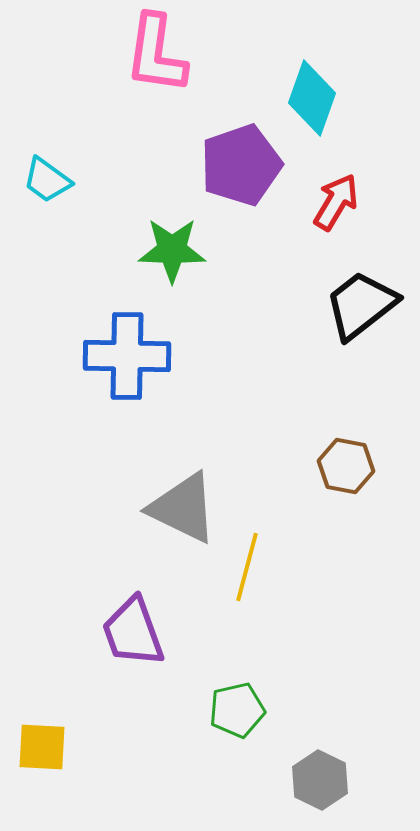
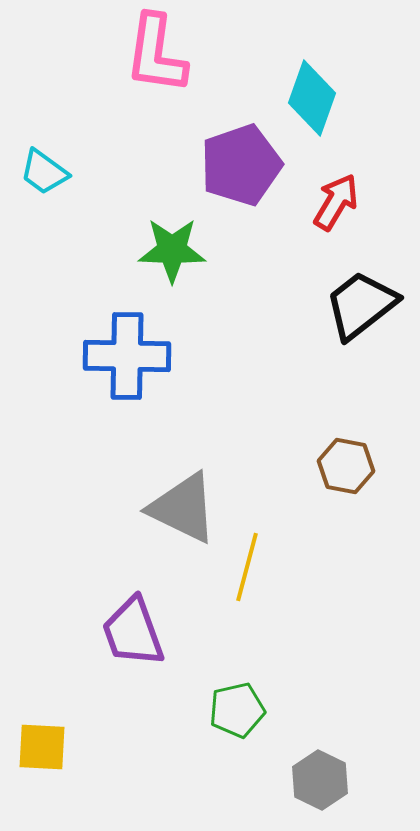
cyan trapezoid: moved 3 px left, 8 px up
